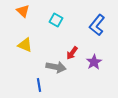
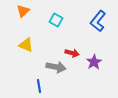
orange triangle: rotated 32 degrees clockwise
blue L-shape: moved 1 px right, 4 px up
yellow triangle: moved 1 px right
red arrow: rotated 112 degrees counterclockwise
blue line: moved 1 px down
